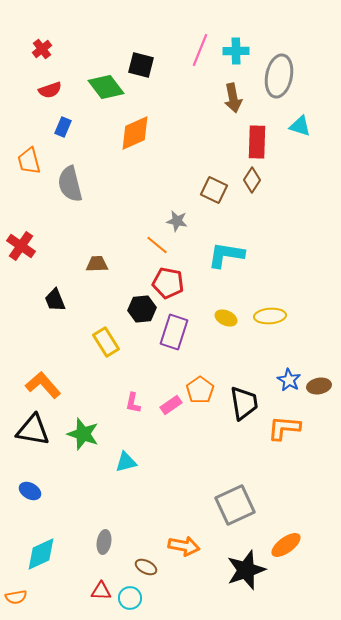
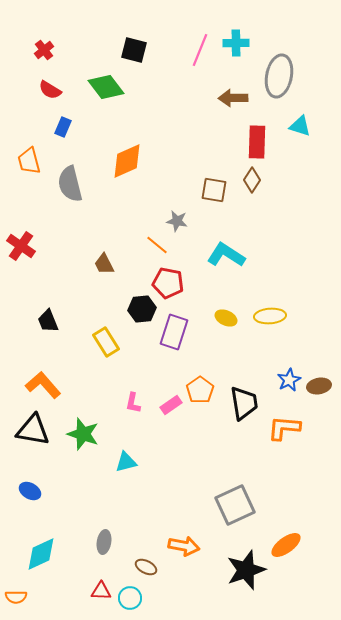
red cross at (42, 49): moved 2 px right, 1 px down
cyan cross at (236, 51): moved 8 px up
black square at (141, 65): moved 7 px left, 15 px up
red semicircle at (50, 90): rotated 50 degrees clockwise
brown arrow at (233, 98): rotated 100 degrees clockwise
orange diamond at (135, 133): moved 8 px left, 28 px down
brown square at (214, 190): rotated 16 degrees counterclockwise
cyan L-shape at (226, 255): rotated 24 degrees clockwise
brown trapezoid at (97, 264): moved 7 px right; rotated 115 degrees counterclockwise
black trapezoid at (55, 300): moved 7 px left, 21 px down
blue star at (289, 380): rotated 15 degrees clockwise
orange semicircle at (16, 597): rotated 10 degrees clockwise
